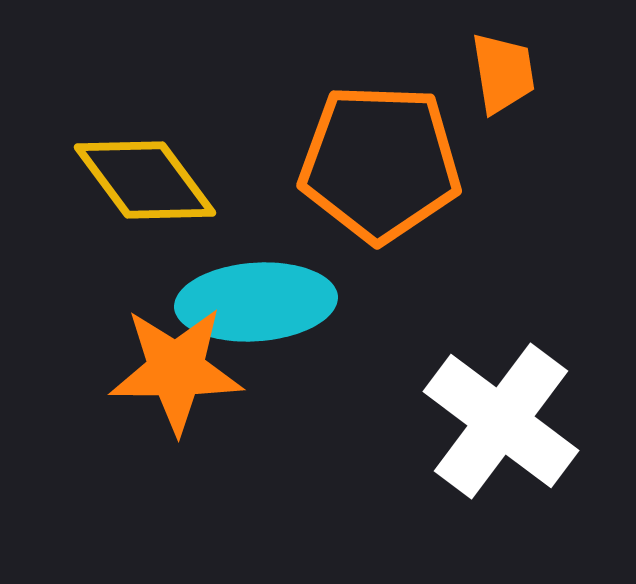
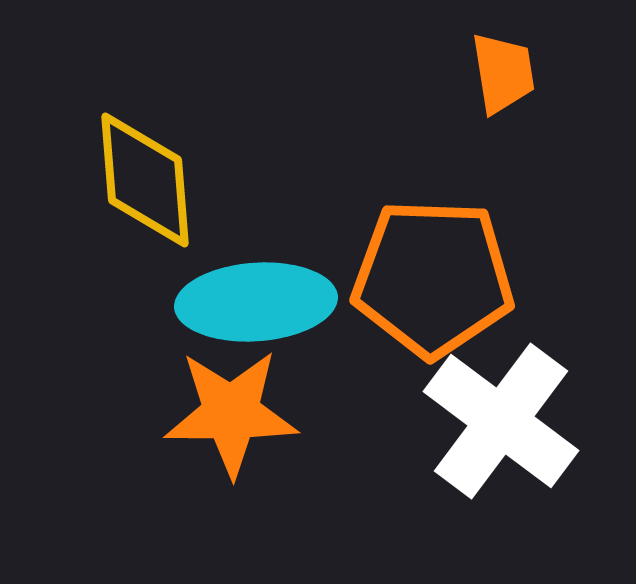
orange pentagon: moved 53 px right, 115 px down
yellow diamond: rotated 32 degrees clockwise
orange star: moved 55 px right, 43 px down
